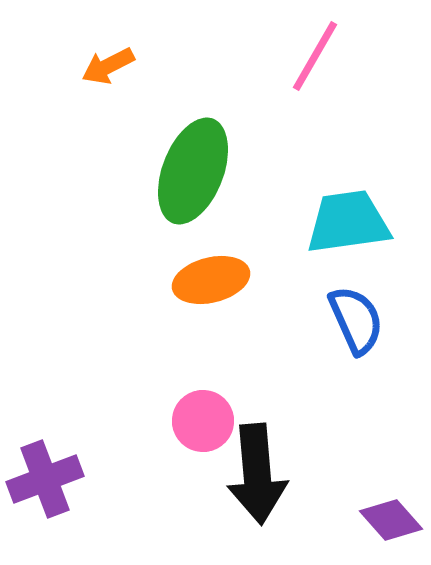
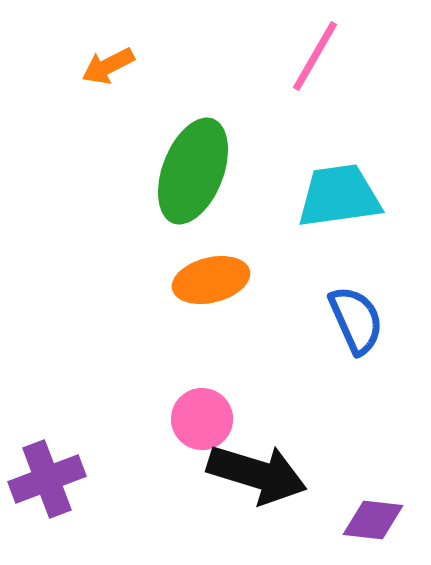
cyan trapezoid: moved 9 px left, 26 px up
pink circle: moved 1 px left, 2 px up
black arrow: rotated 68 degrees counterclockwise
purple cross: moved 2 px right
purple diamond: moved 18 px left; rotated 42 degrees counterclockwise
